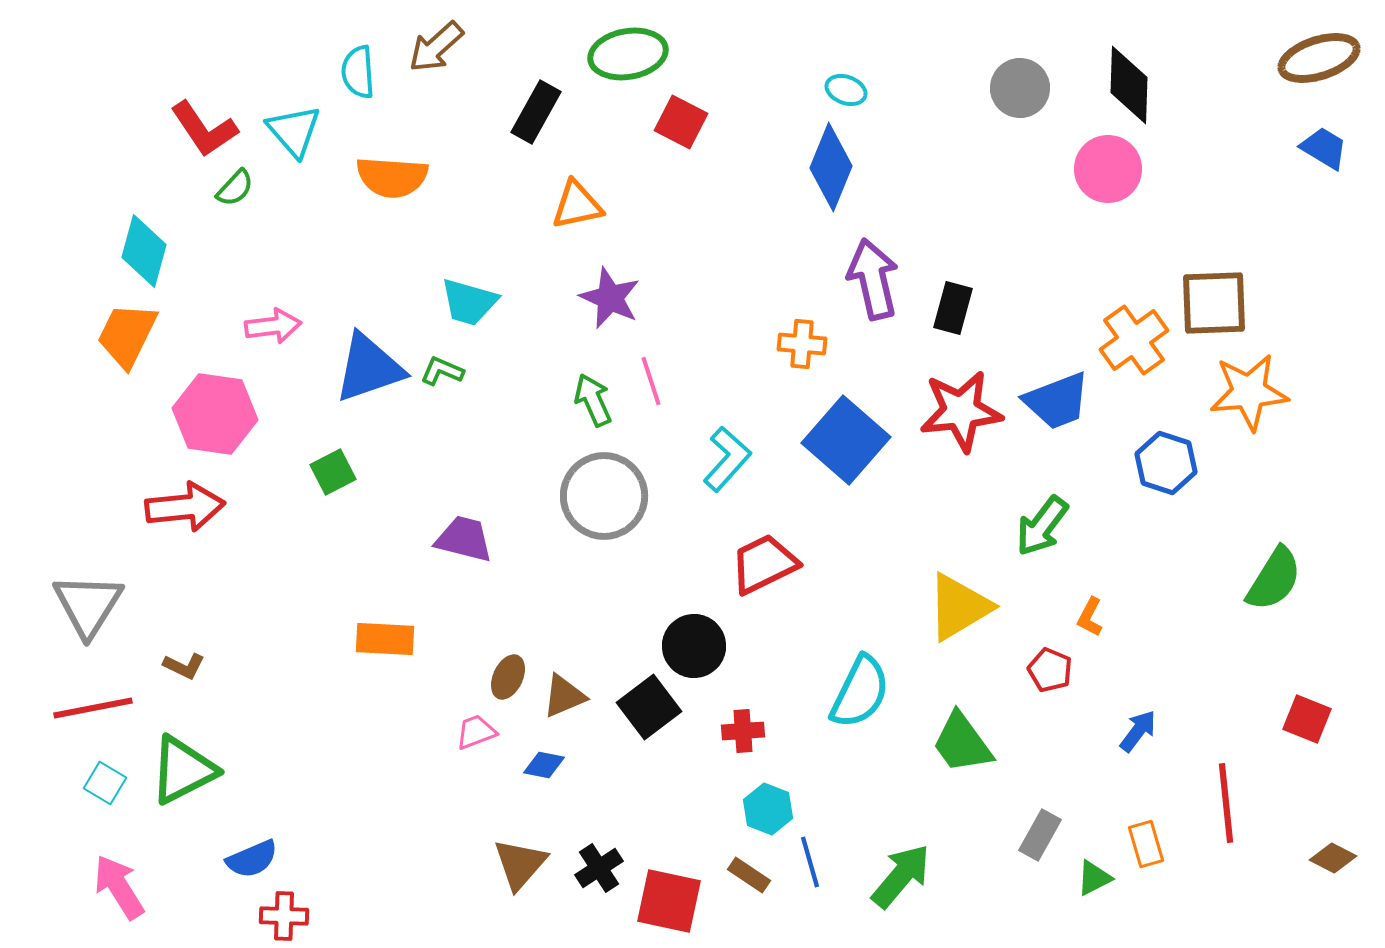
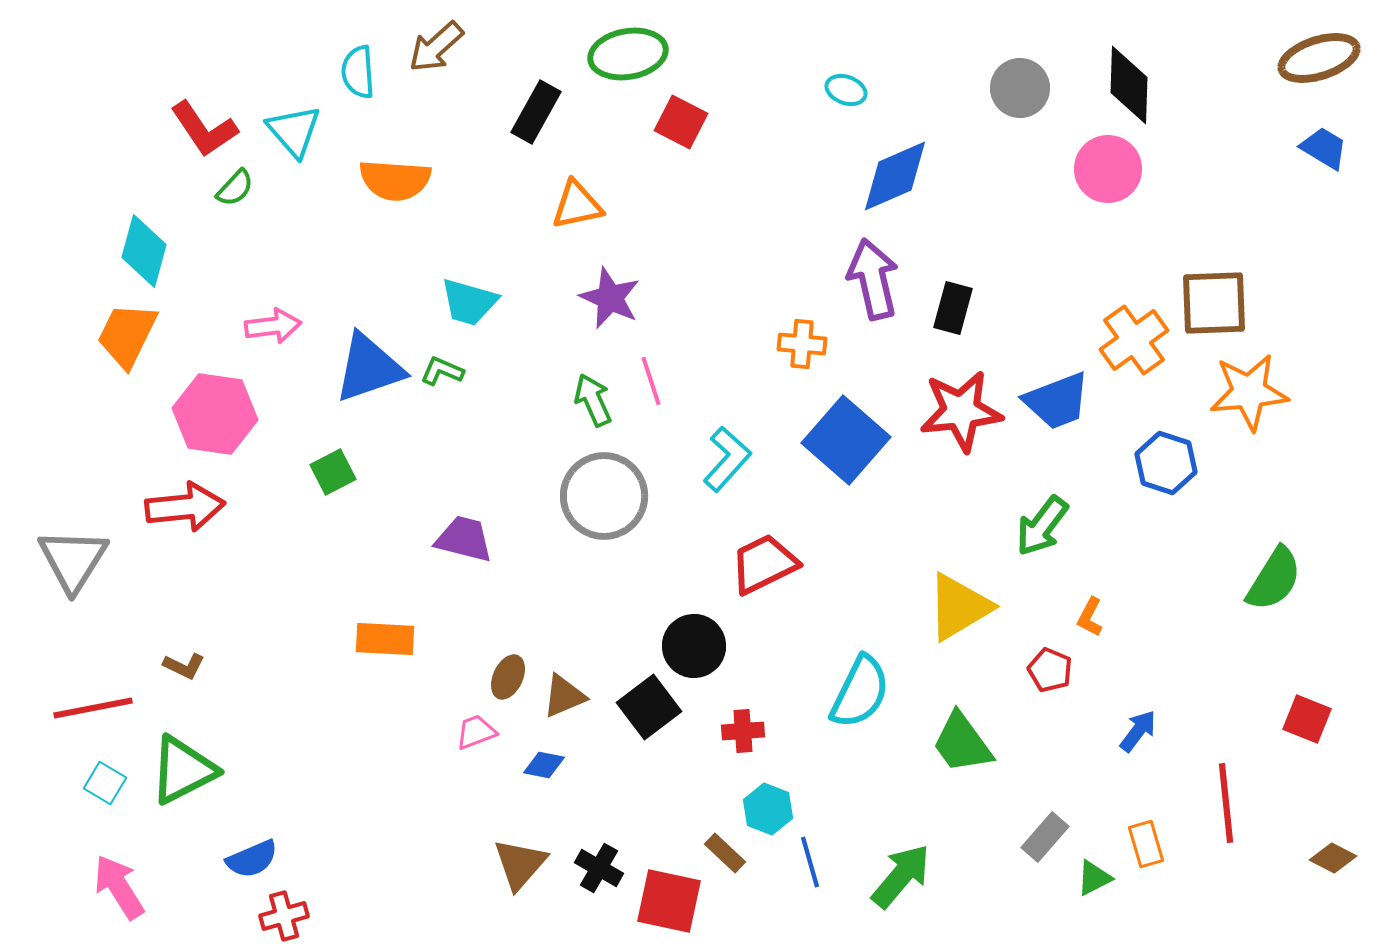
blue diamond at (831, 167): moved 64 px right, 9 px down; rotated 44 degrees clockwise
orange semicircle at (392, 177): moved 3 px right, 3 px down
gray triangle at (88, 605): moved 15 px left, 45 px up
gray rectangle at (1040, 835): moved 5 px right, 2 px down; rotated 12 degrees clockwise
black cross at (599, 868): rotated 27 degrees counterclockwise
brown rectangle at (749, 875): moved 24 px left, 22 px up; rotated 9 degrees clockwise
red cross at (284, 916): rotated 18 degrees counterclockwise
